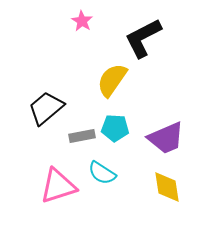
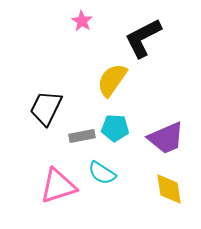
black trapezoid: rotated 24 degrees counterclockwise
yellow diamond: moved 2 px right, 2 px down
